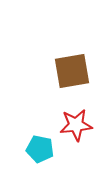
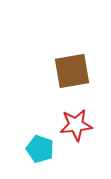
cyan pentagon: rotated 8 degrees clockwise
